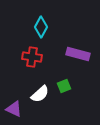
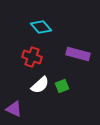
cyan diamond: rotated 70 degrees counterclockwise
red cross: rotated 12 degrees clockwise
green square: moved 2 px left
white semicircle: moved 9 px up
